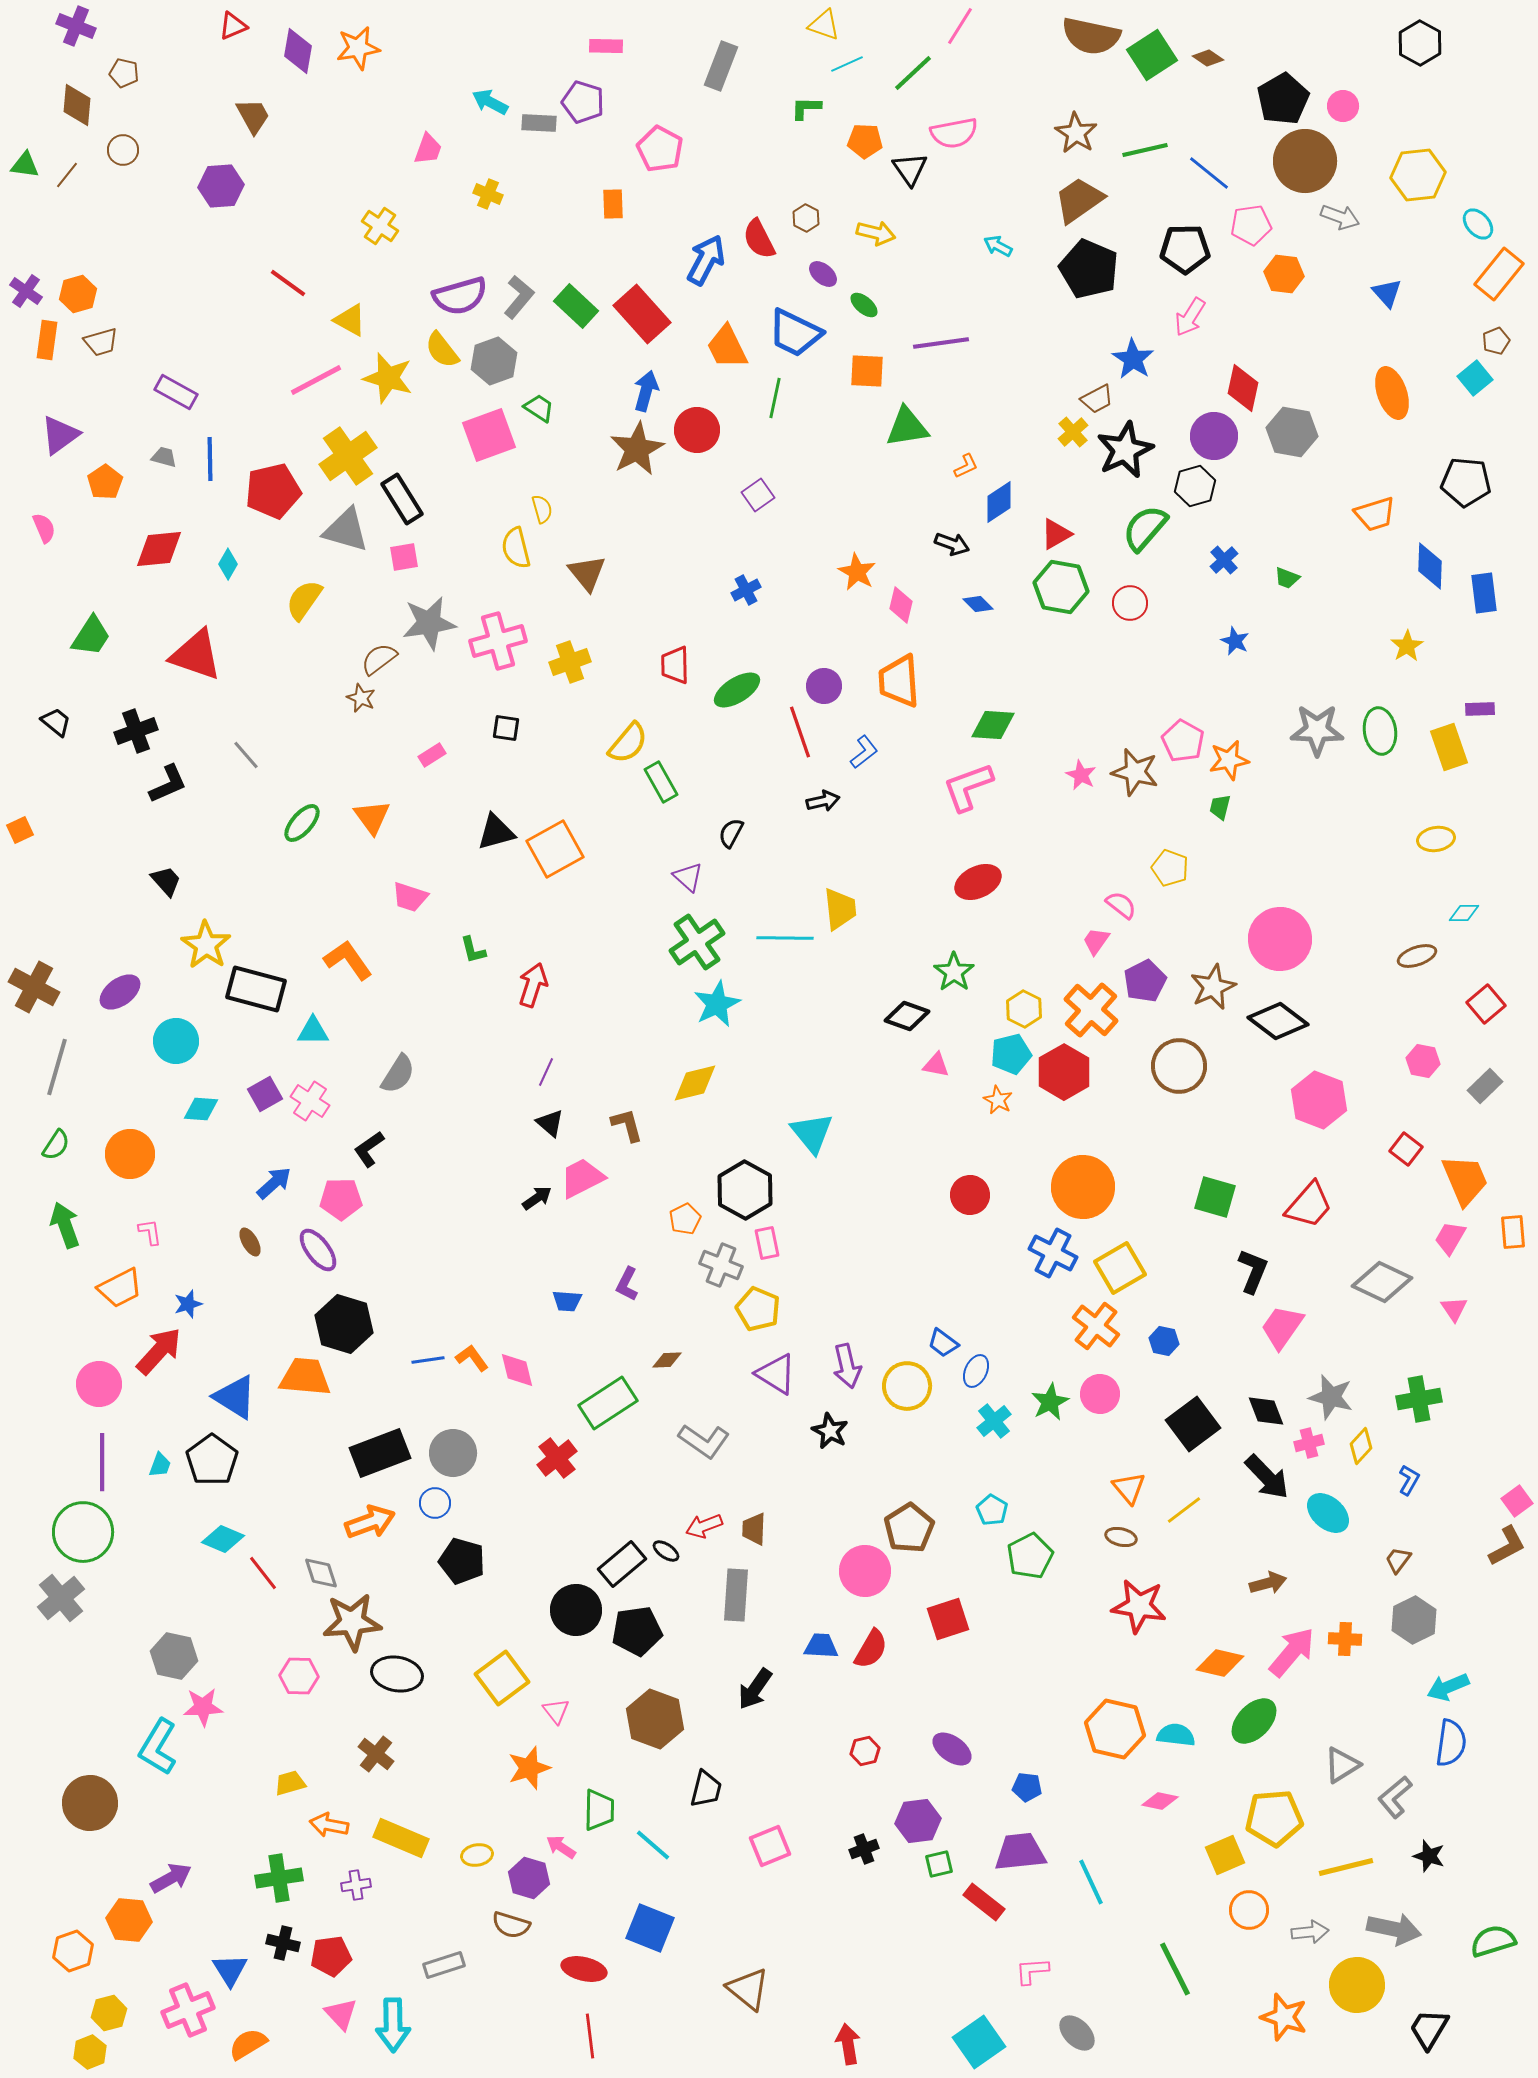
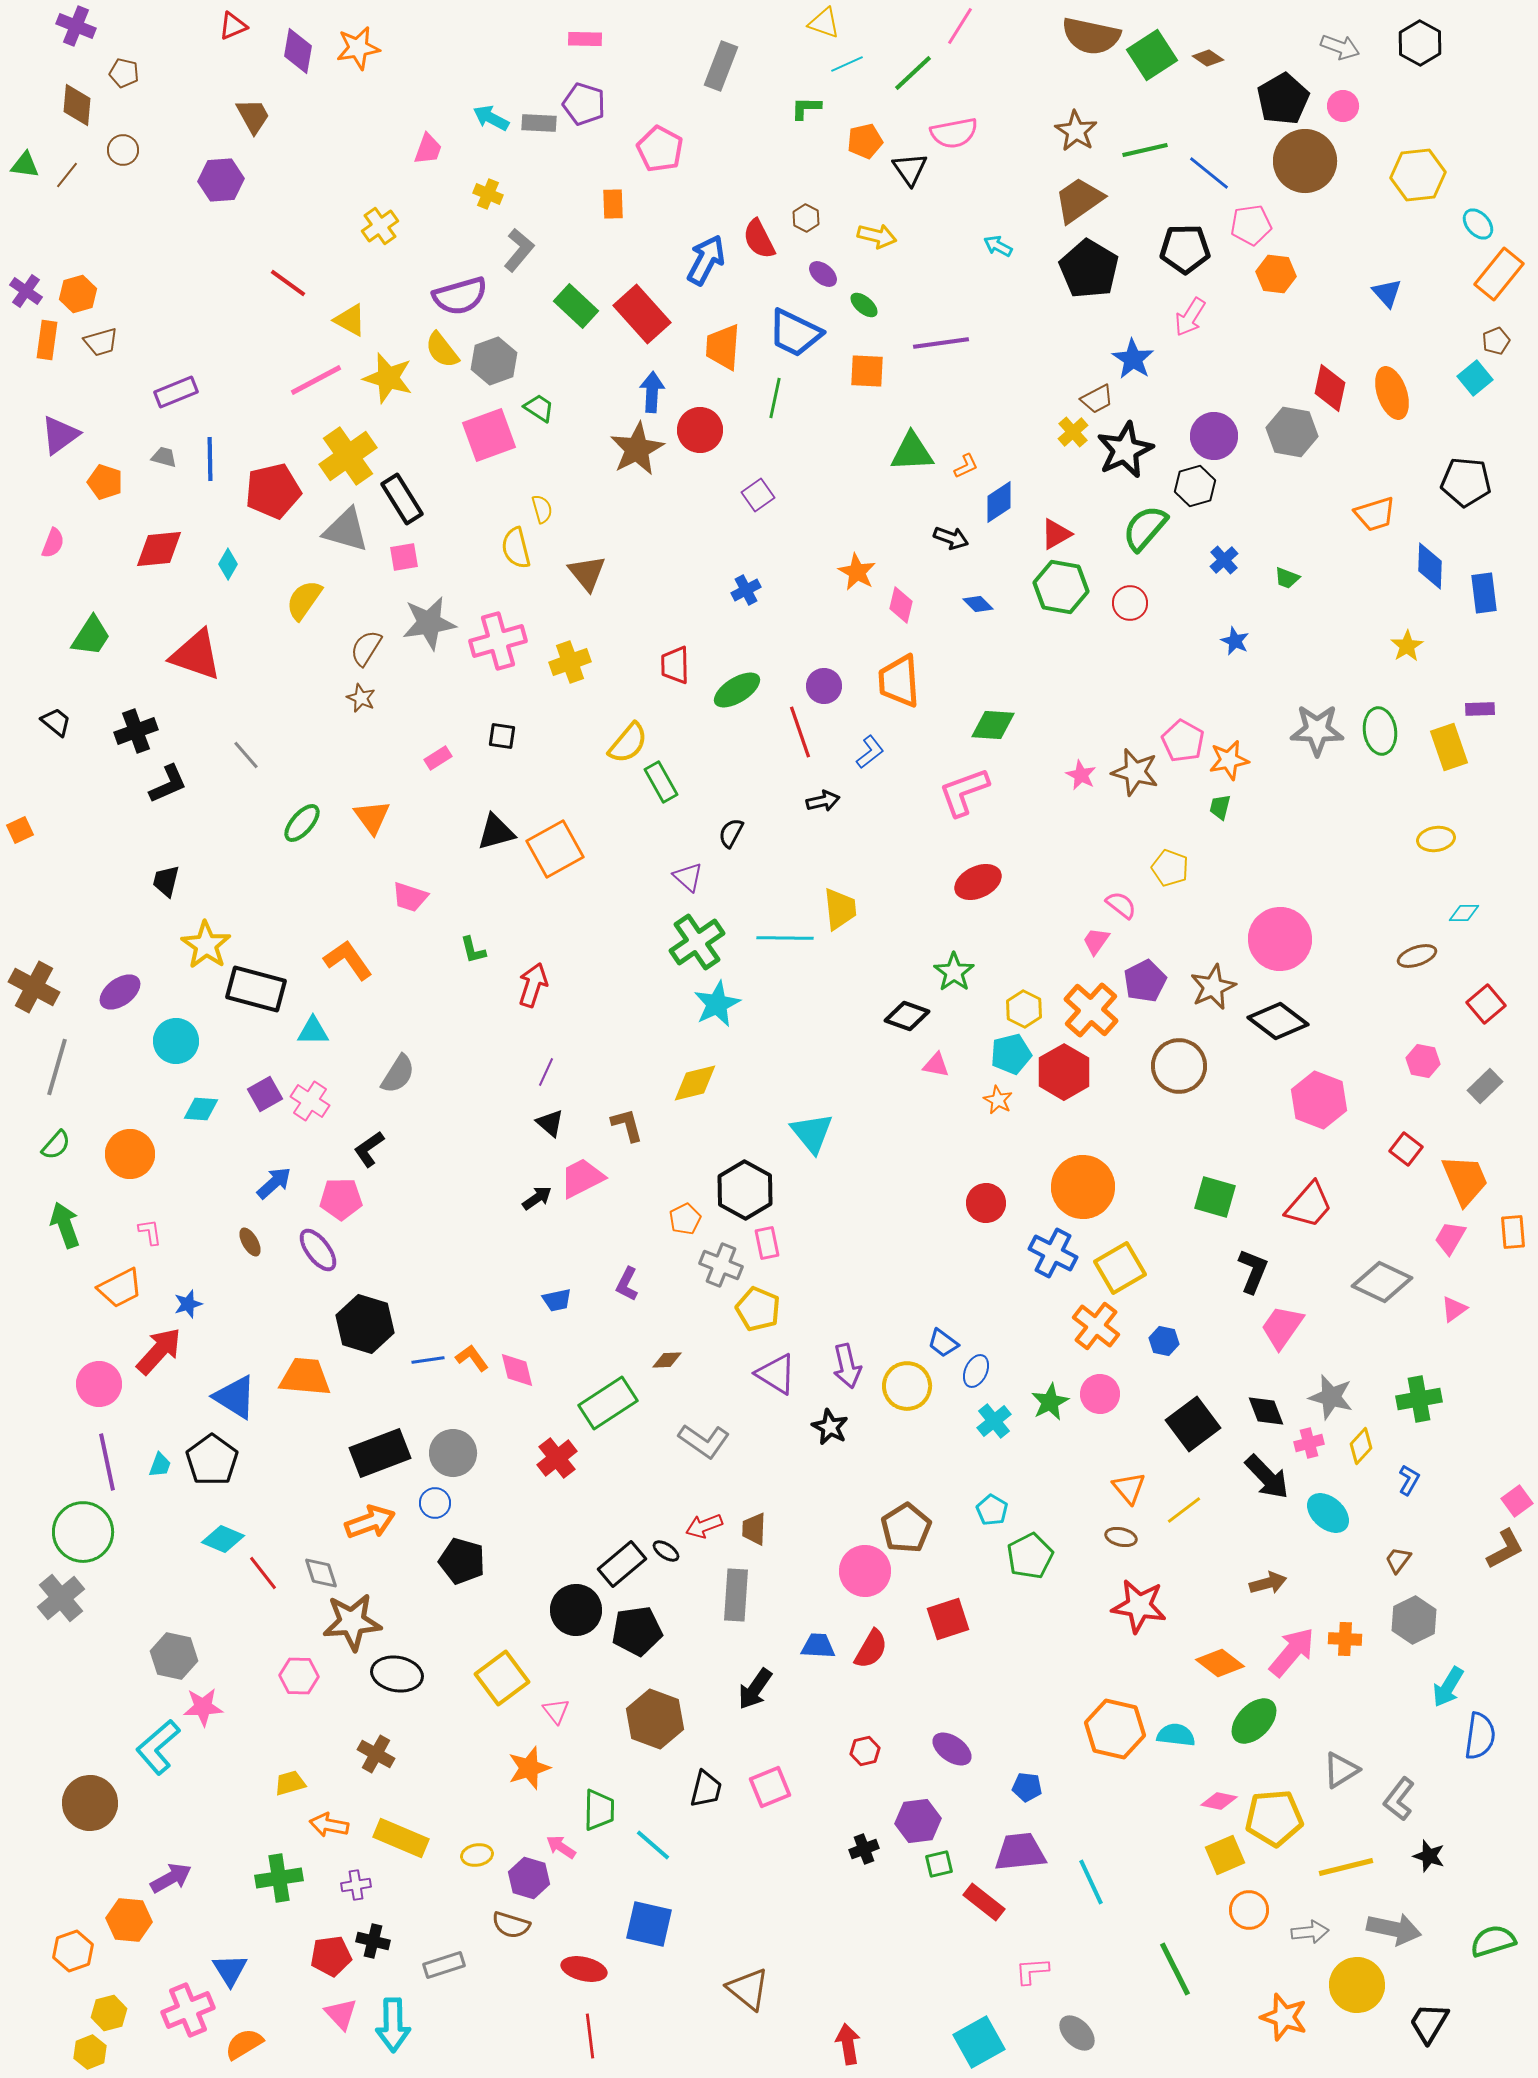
yellow triangle at (824, 25): moved 2 px up
pink rectangle at (606, 46): moved 21 px left, 7 px up
cyan arrow at (490, 102): moved 1 px right, 16 px down
purple pentagon at (583, 102): moved 1 px right, 2 px down
brown star at (1076, 133): moved 2 px up
orange pentagon at (865, 141): rotated 16 degrees counterclockwise
purple hexagon at (221, 186): moved 6 px up
gray arrow at (1340, 217): moved 170 px up
yellow cross at (380, 226): rotated 21 degrees clockwise
yellow arrow at (876, 233): moved 1 px right, 3 px down
black pentagon at (1089, 269): rotated 8 degrees clockwise
orange hexagon at (1284, 274): moved 8 px left
gray L-shape at (519, 297): moved 47 px up
orange trapezoid at (727, 347): moved 4 px left; rotated 30 degrees clockwise
red diamond at (1243, 388): moved 87 px right
blue arrow at (646, 391): moved 6 px right, 1 px down; rotated 12 degrees counterclockwise
purple rectangle at (176, 392): rotated 51 degrees counterclockwise
green triangle at (907, 427): moved 5 px right, 25 px down; rotated 6 degrees clockwise
red circle at (697, 430): moved 3 px right
orange pentagon at (105, 482): rotated 20 degrees counterclockwise
pink semicircle at (44, 528): moved 9 px right, 15 px down; rotated 44 degrees clockwise
black arrow at (952, 544): moved 1 px left, 6 px up
brown semicircle at (379, 659): moved 13 px left, 11 px up; rotated 21 degrees counterclockwise
black square at (506, 728): moved 4 px left, 8 px down
blue L-shape at (864, 752): moved 6 px right
pink rectangle at (432, 755): moved 6 px right, 3 px down
pink L-shape at (968, 787): moved 4 px left, 5 px down
black trapezoid at (166, 881): rotated 124 degrees counterclockwise
green semicircle at (56, 1145): rotated 8 degrees clockwise
red circle at (970, 1195): moved 16 px right, 8 px down
blue trapezoid at (567, 1301): moved 10 px left, 1 px up; rotated 16 degrees counterclockwise
pink triangle at (1454, 1309): rotated 28 degrees clockwise
black hexagon at (344, 1324): moved 21 px right
black star at (830, 1431): moved 4 px up
purple line at (102, 1462): moved 5 px right; rotated 12 degrees counterclockwise
brown pentagon at (909, 1528): moved 3 px left
brown L-shape at (1507, 1546): moved 2 px left, 3 px down
blue trapezoid at (821, 1646): moved 3 px left
orange diamond at (1220, 1663): rotated 24 degrees clockwise
cyan arrow at (1448, 1687): rotated 36 degrees counterclockwise
blue semicircle at (1451, 1743): moved 29 px right, 7 px up
cyan L-shape at (158, 1747): rotated 18 degrees clockwise
brown cross at (376, 1754): rotated 9 degrees counterclockwise
gray triangle at (1342, 1765): moved 1 px left, 5 px down
gray L-shape at (1395, 1797): moved 4 px right, 2 px down; rotated 12 degrees counterclockwise
pink diamond at (1160, 1801): moved 59 px right
pink square at (770, 1846): moved 59 px up
blue square at (650, 1928): moved 1 px left, 4 px up; rotated 9 degrees counterclockwise
black cross at (283, 1943): moved 90 px right, 2 px up
black trapezoid at (1429, 2029): moved 6 px up
cyan square at (979, 2042): rotated 6 degrees clockwise
orange semicircle at (248, 2044): moved 4 px left
